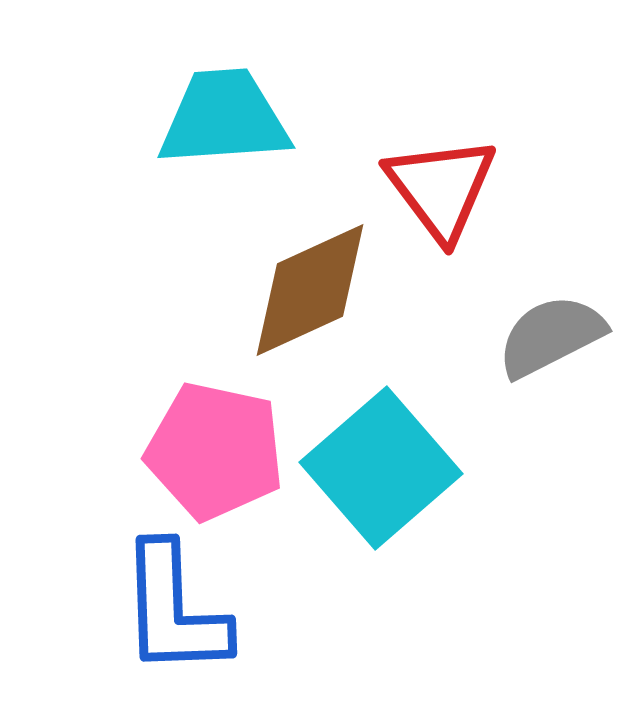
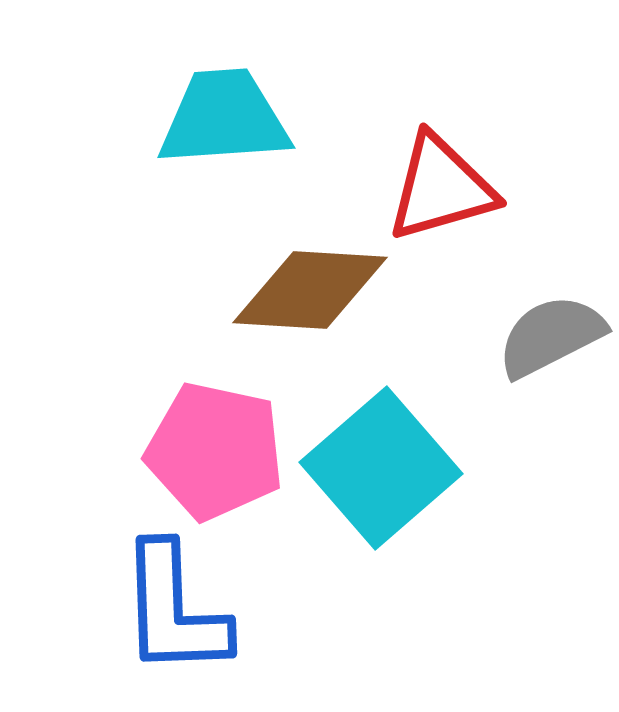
red triangle: rotated 51 degrees clockwise
brown diamond: rotated 28 degrees clockwise
